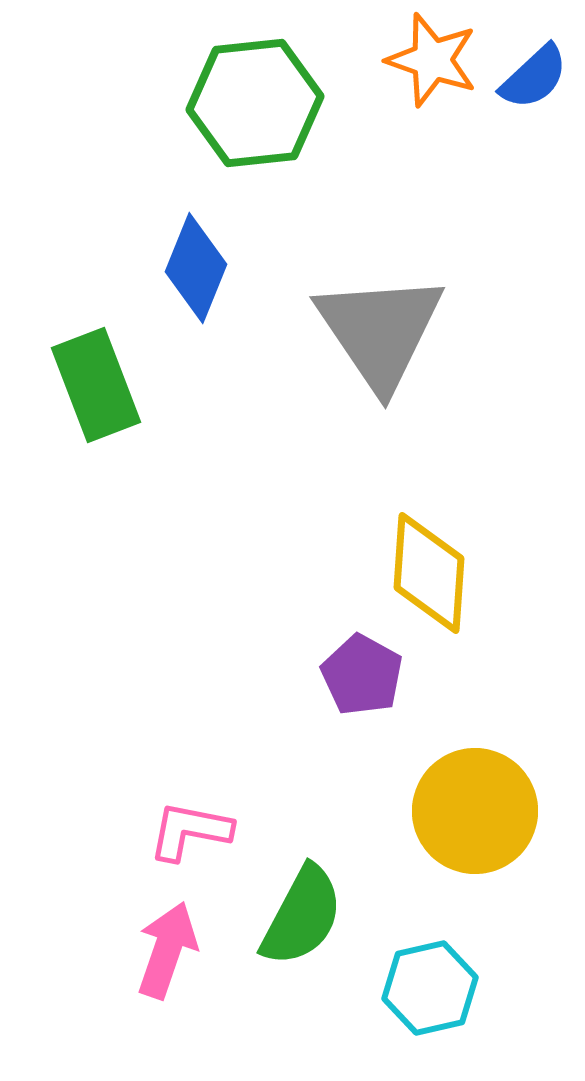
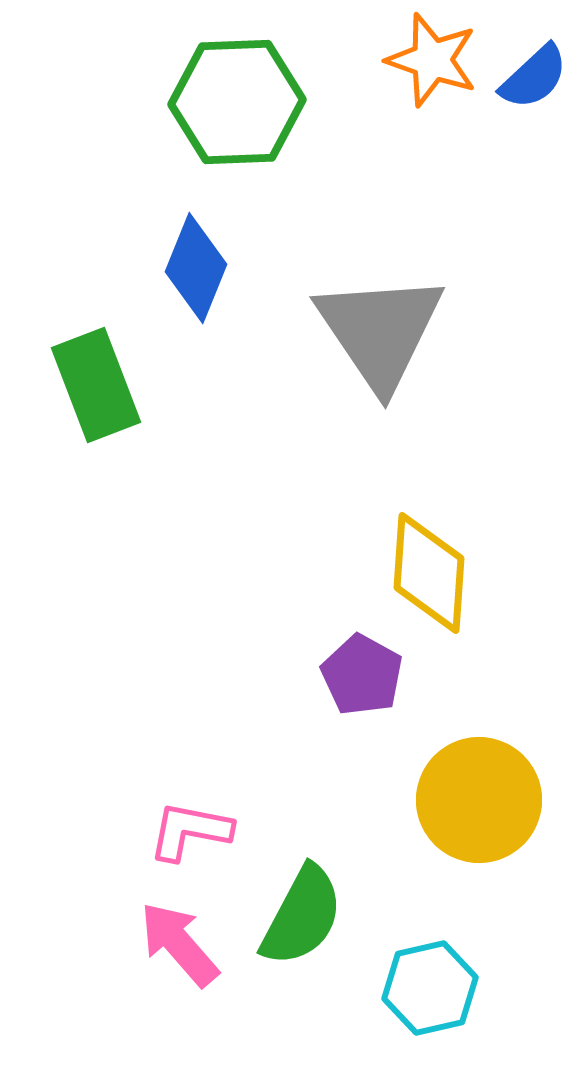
green hexagon: moved 18 px left, 1 px up; rotated 4 degrees clockwise
yellow circle: moved 4 px right, 11 px up
pink arrow: moved 12 px right, 6 px up; rotated 60 degrees counterclockwise
